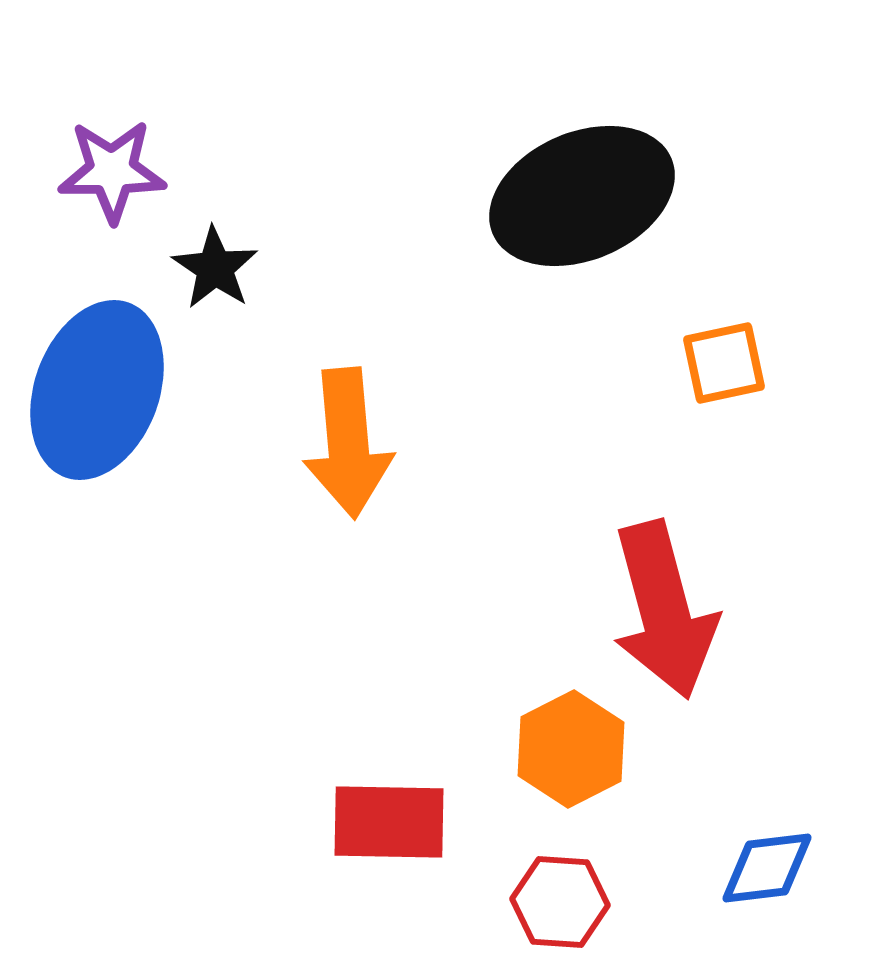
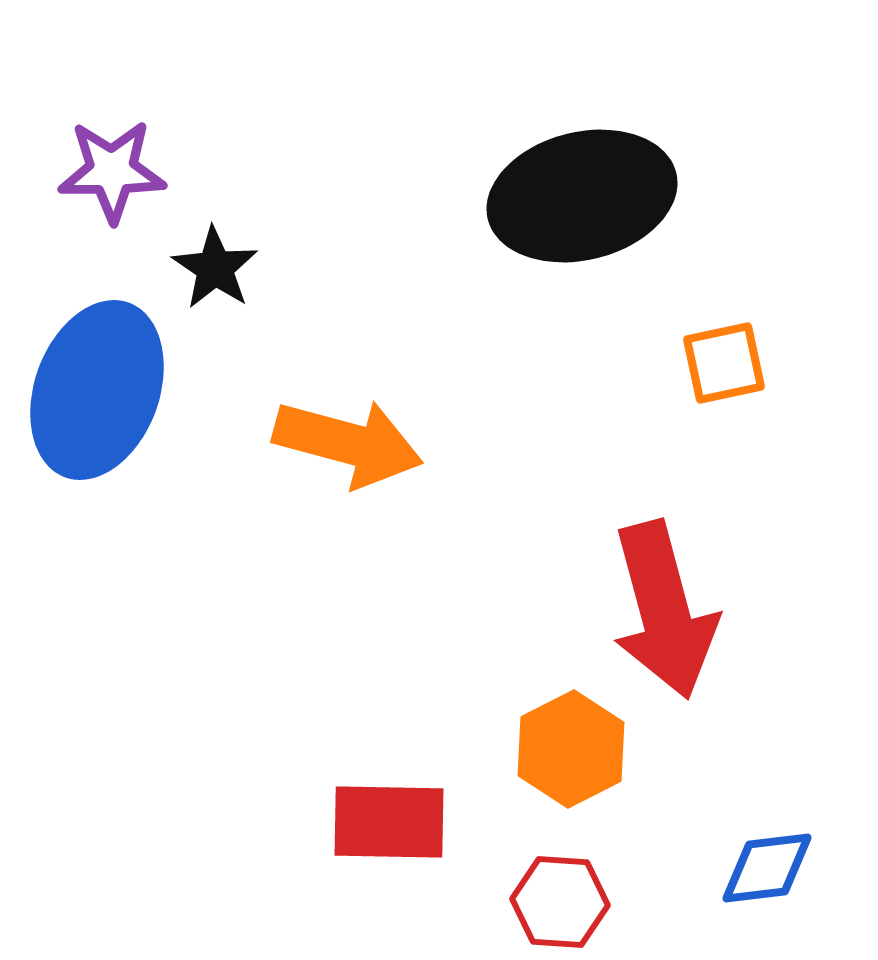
black ellipse: rotated 9 degrees clockwise
orange arrow: rotated 70 degrees counterclockwise
